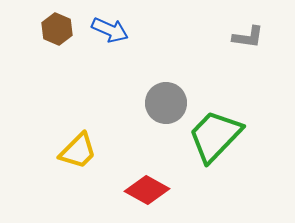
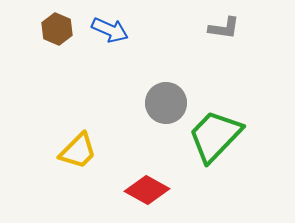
gray L-shape: moved 24 px left, 9 px up
